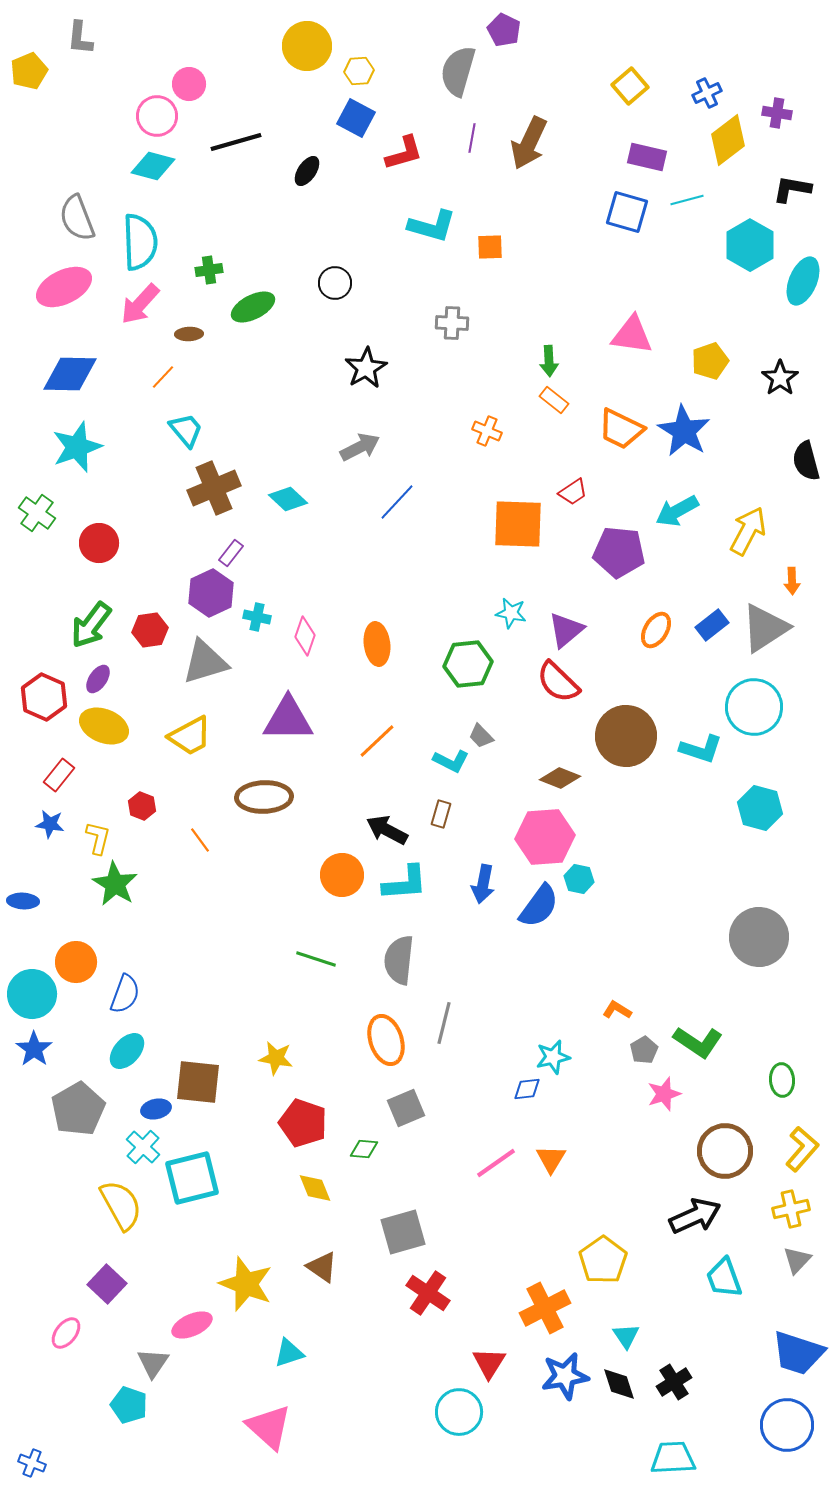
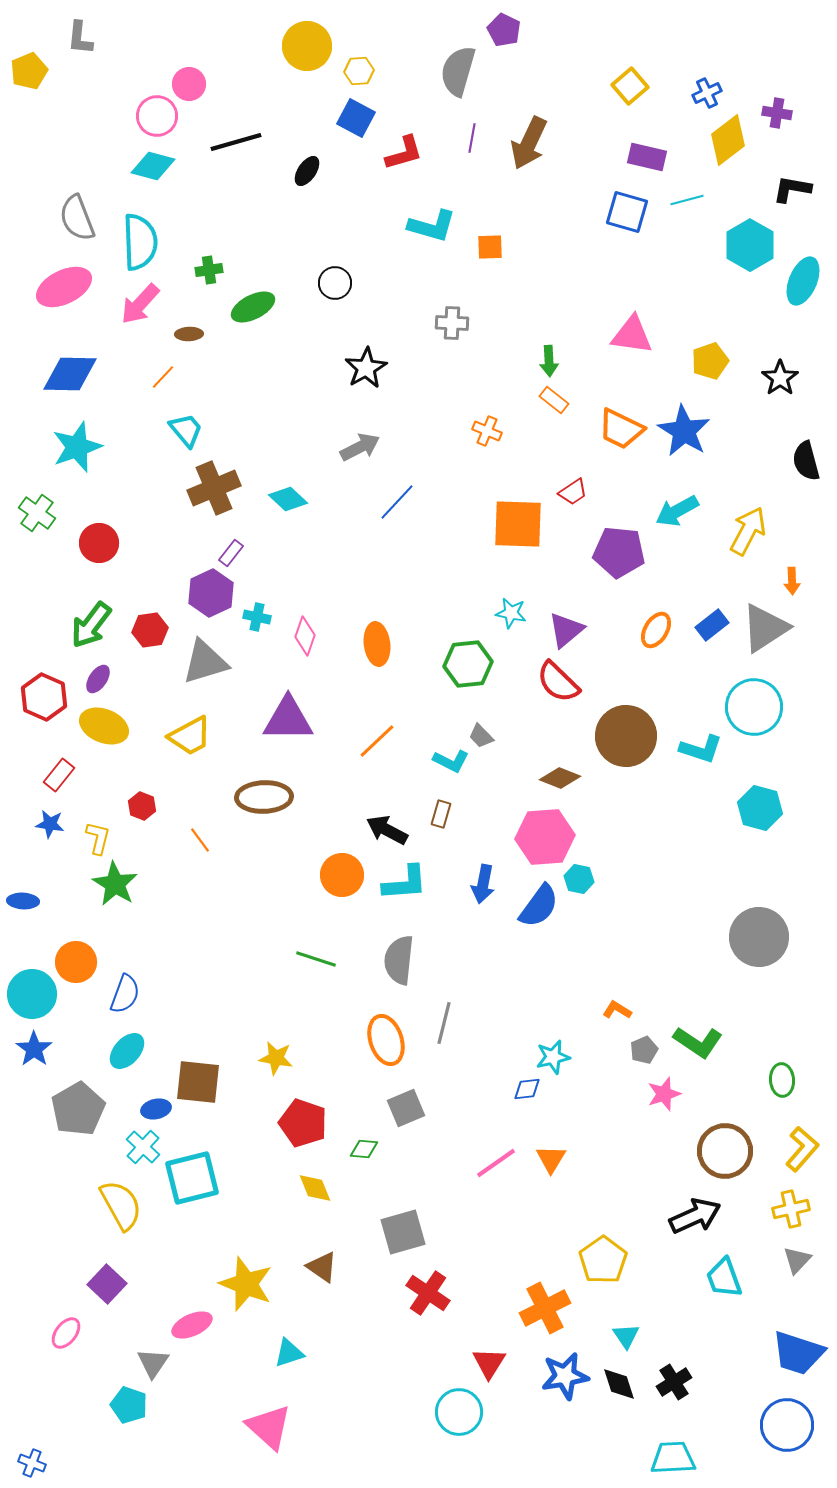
gray pentagon at (644, 1050): rotated 8 degrees clockwise
